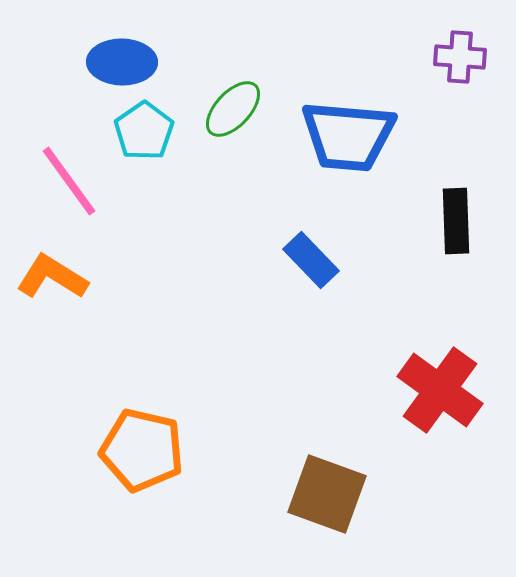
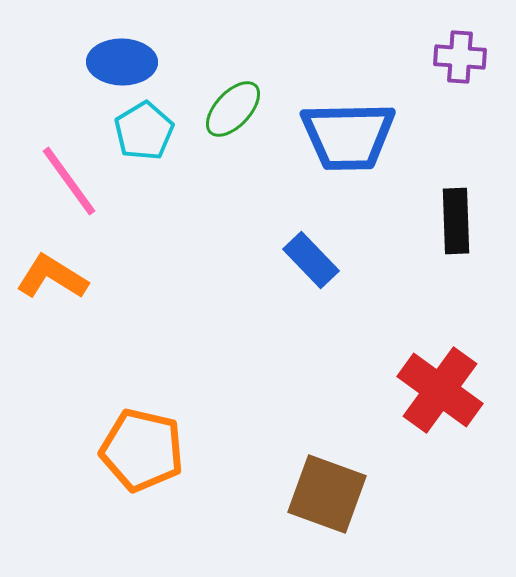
cyan pentagon: rotated 4 degrees clockwise
blue trapezoid: rotated 6 degrees counterclockwise
